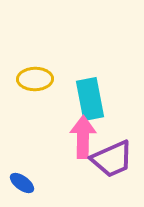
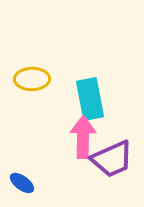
yellow ellipse: moved 3 px left
